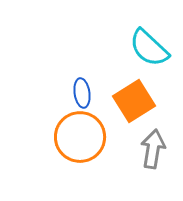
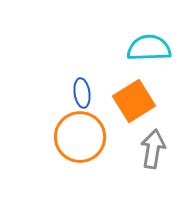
cyan semicircle: rotated 135 degrees clockwise
